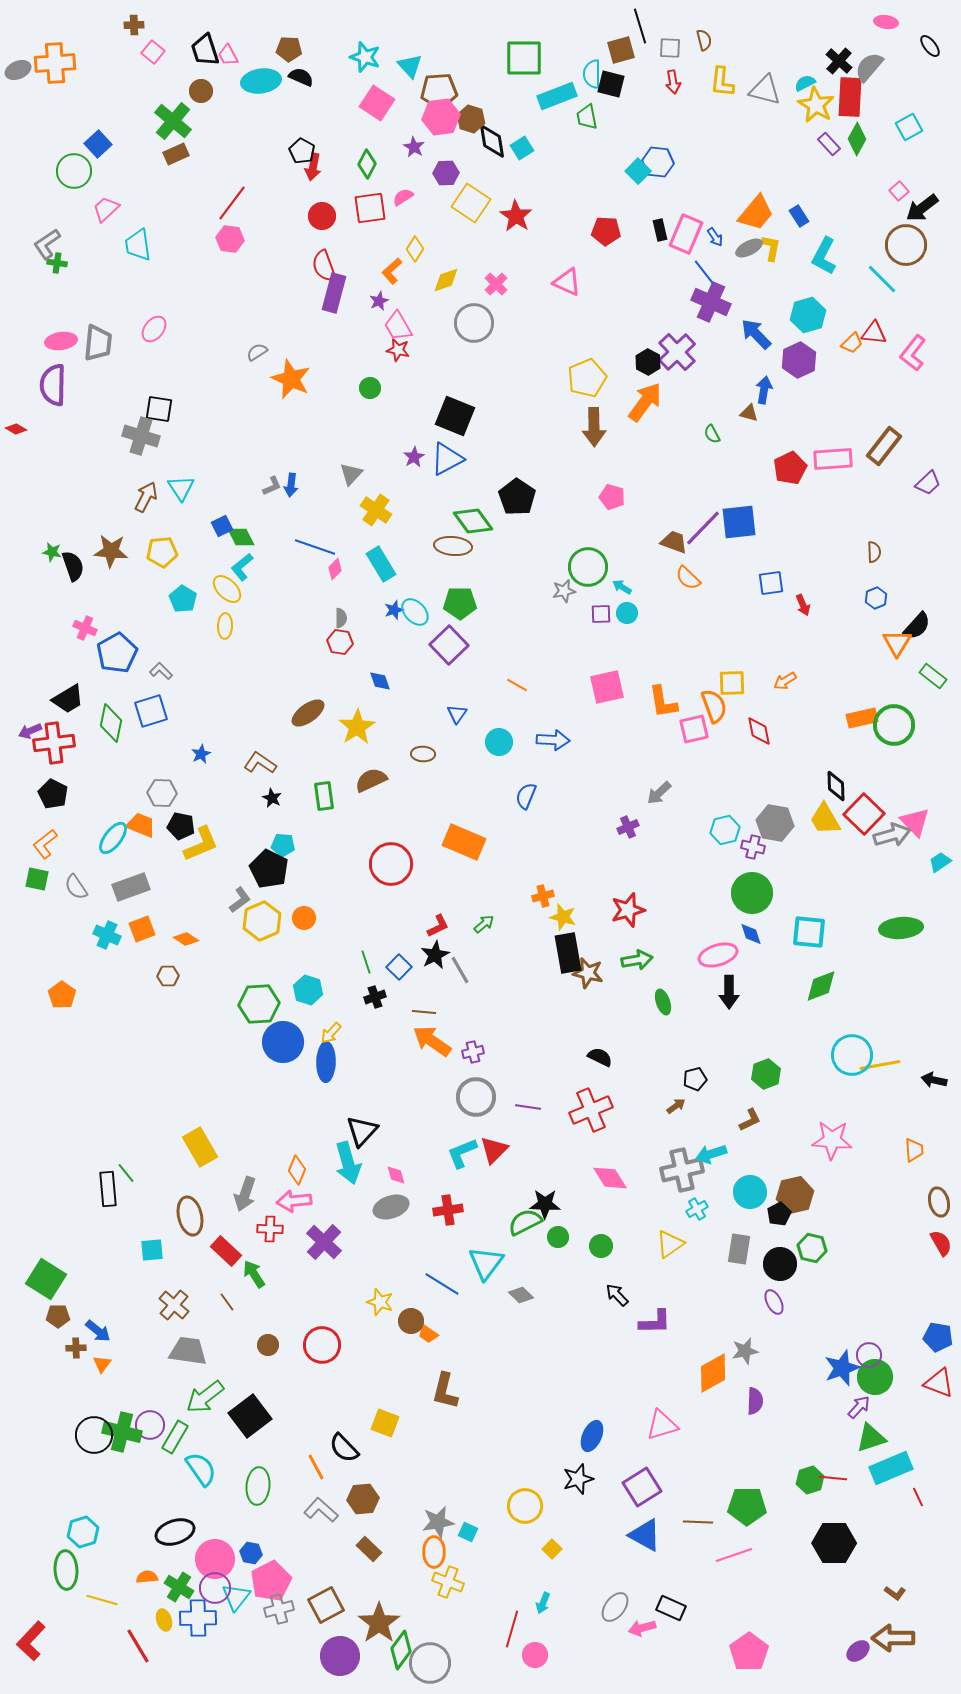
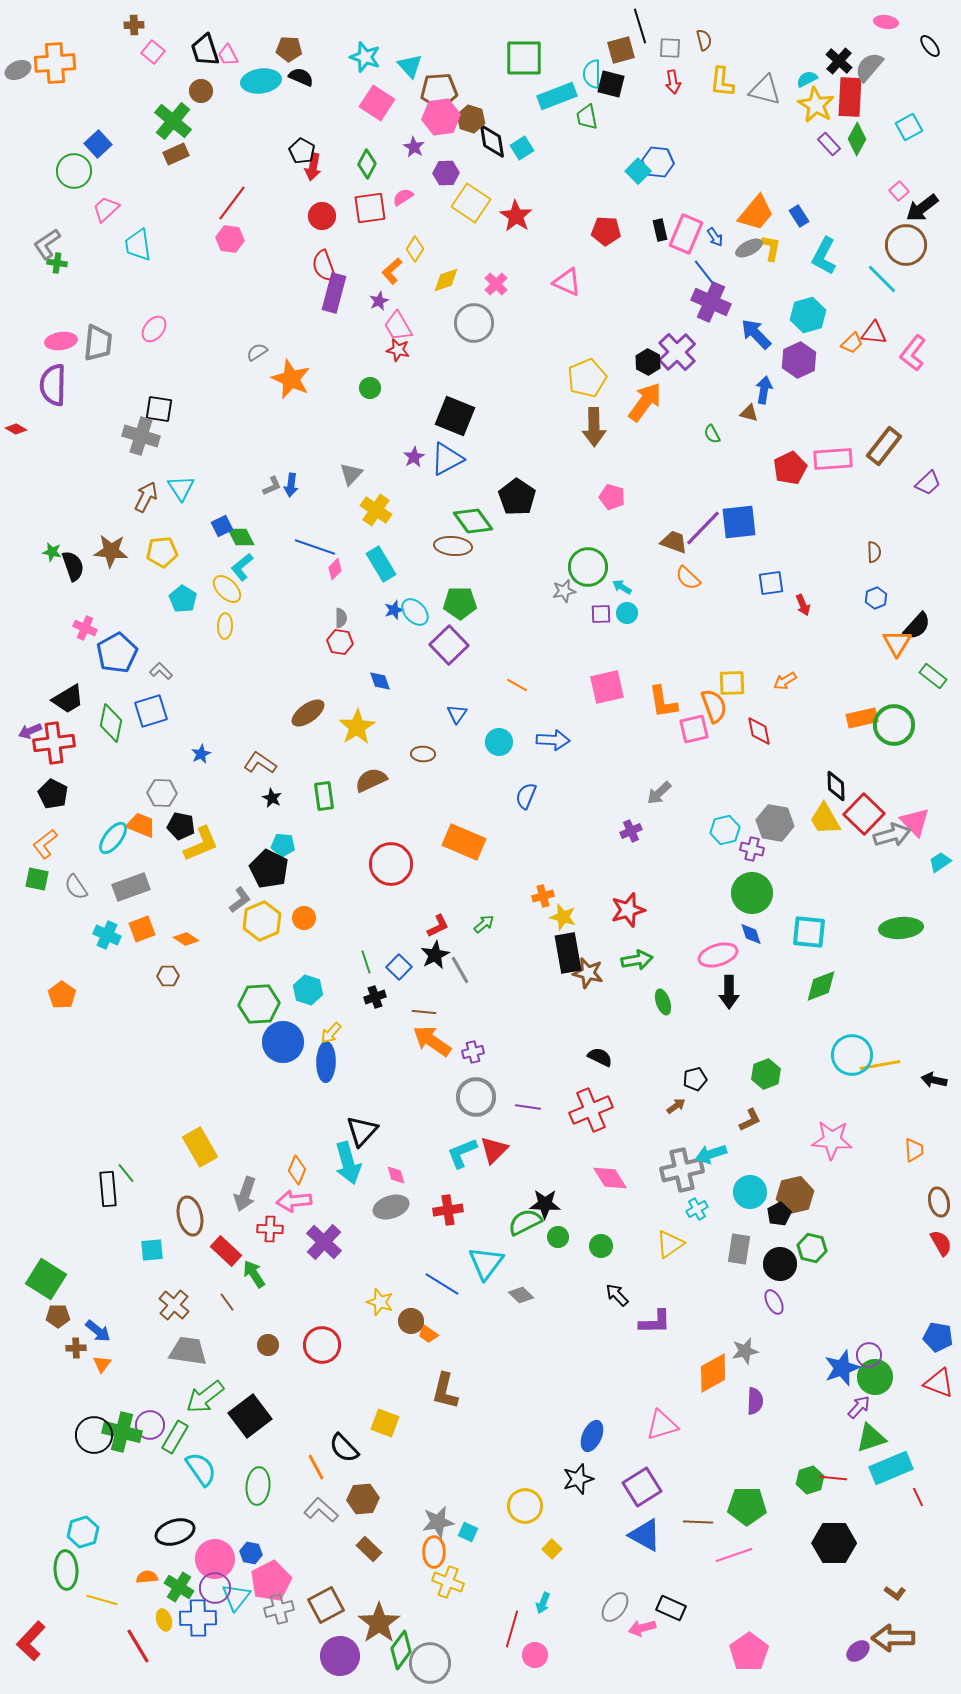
cyan semicircle at (805, 83): moved 2 px right, 4 px up
purple cross at (628, 827): moved 3 px right, 4 px down
purple cross at (753, 847): moved 1 px left, 2 px down
